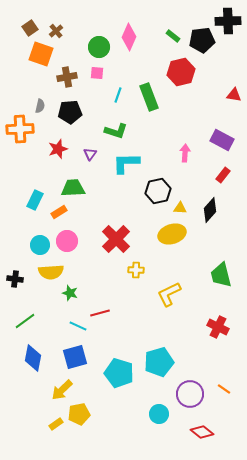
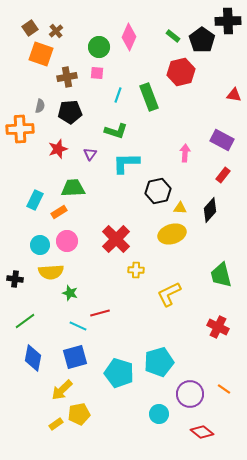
black pentagon at (202, 40): rotated 30 degrees counterclockwise
